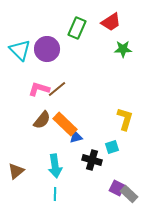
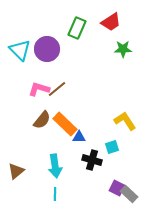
yellow L-shape: moved 2 px down; rotated 50 degrees counterclockwise
blue triangle: moved 3 px right; rotated 16 degrees clockwise
